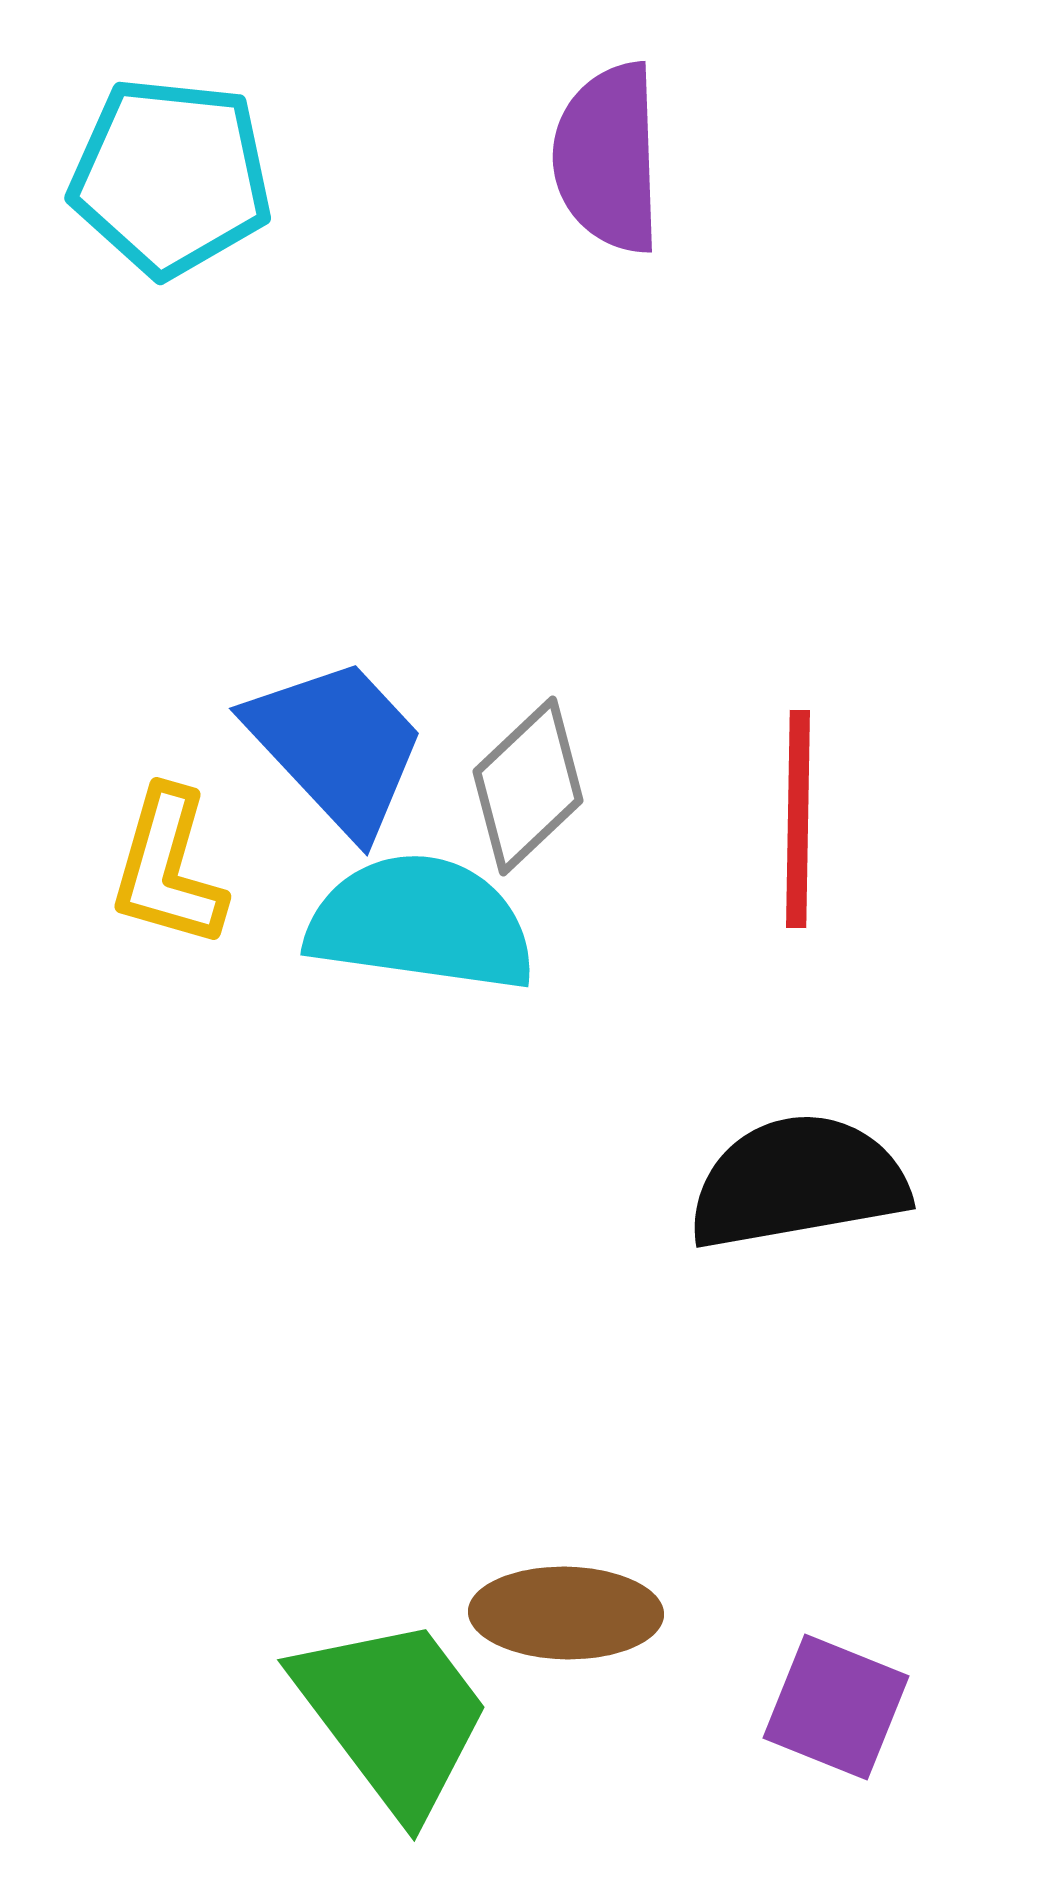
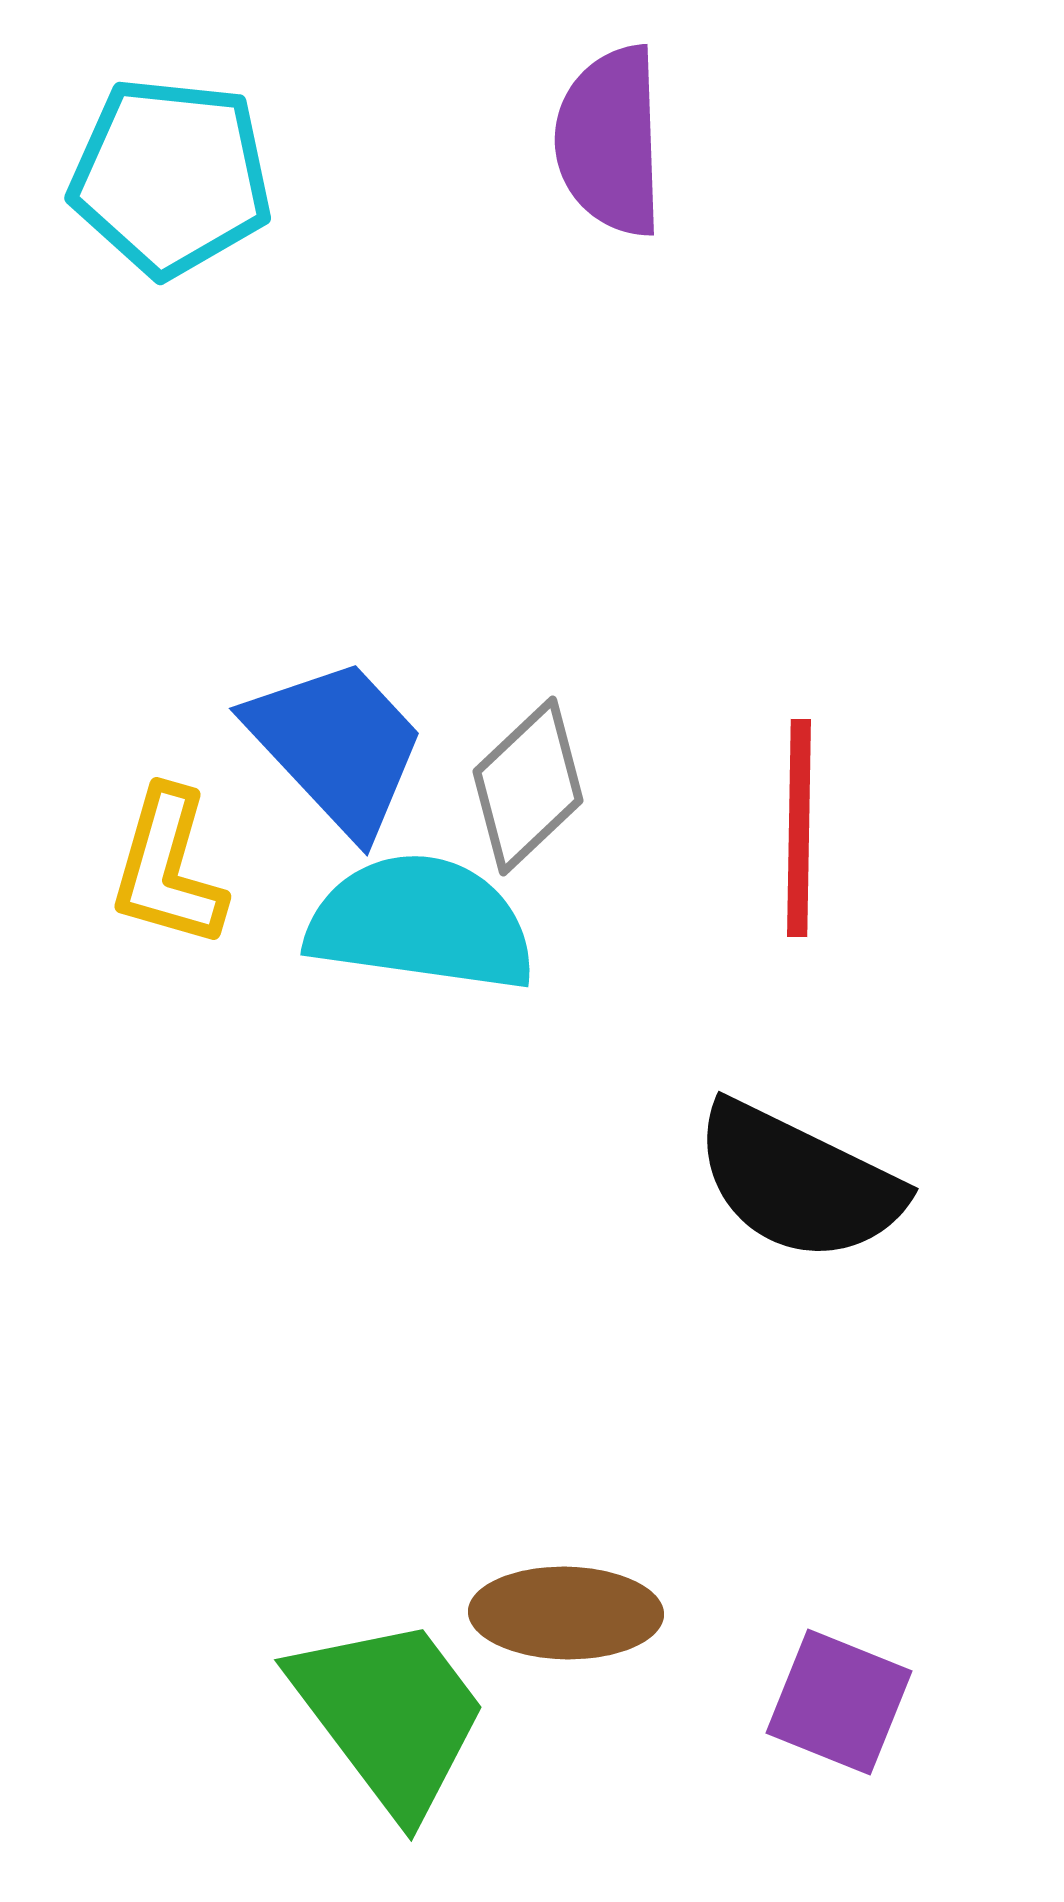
purple semicircle: moved 2 px right, 17 px up
red line: moved 1 px right, 9 px down
black semicircle: rotated 144 degrees counterclockwise
purple square: moved 3 px right, 5 px up
green trapezoid: moved 3 px left
